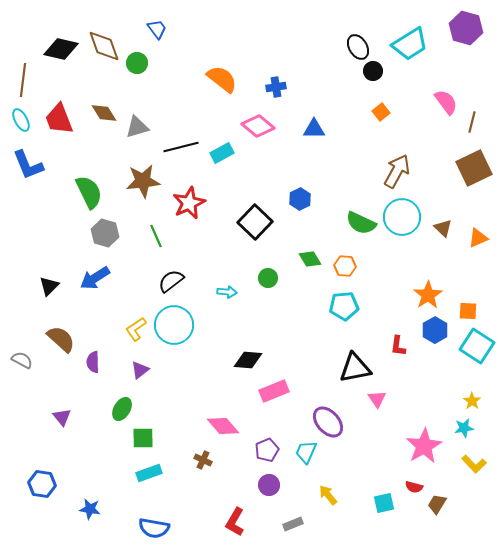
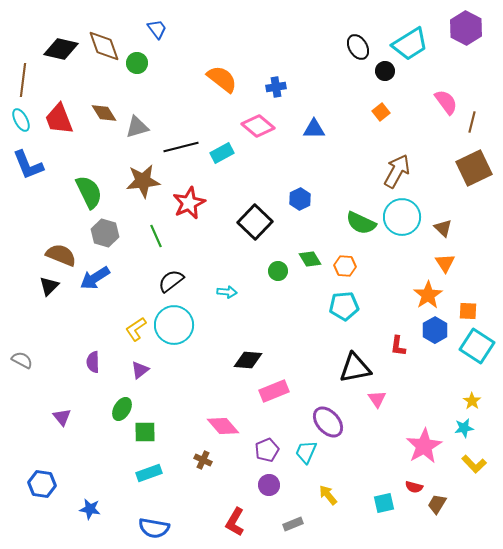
purple hexagon at (466, 28): rotated 12 degrees clockwise
black circle at (373, 71): moved 12 px right
orange triangle at (478, 238): moved 33 px left, 25 px down; rotated 40 degrees counterclockwise
green circle at (268, 278): moved 10 px right, 7 px up
brown semicircle at (61, 339): moved 84 px up; rotated 20 degrees counterclockwise
green square at (143, 438): moved 2 px right, 6 px up
